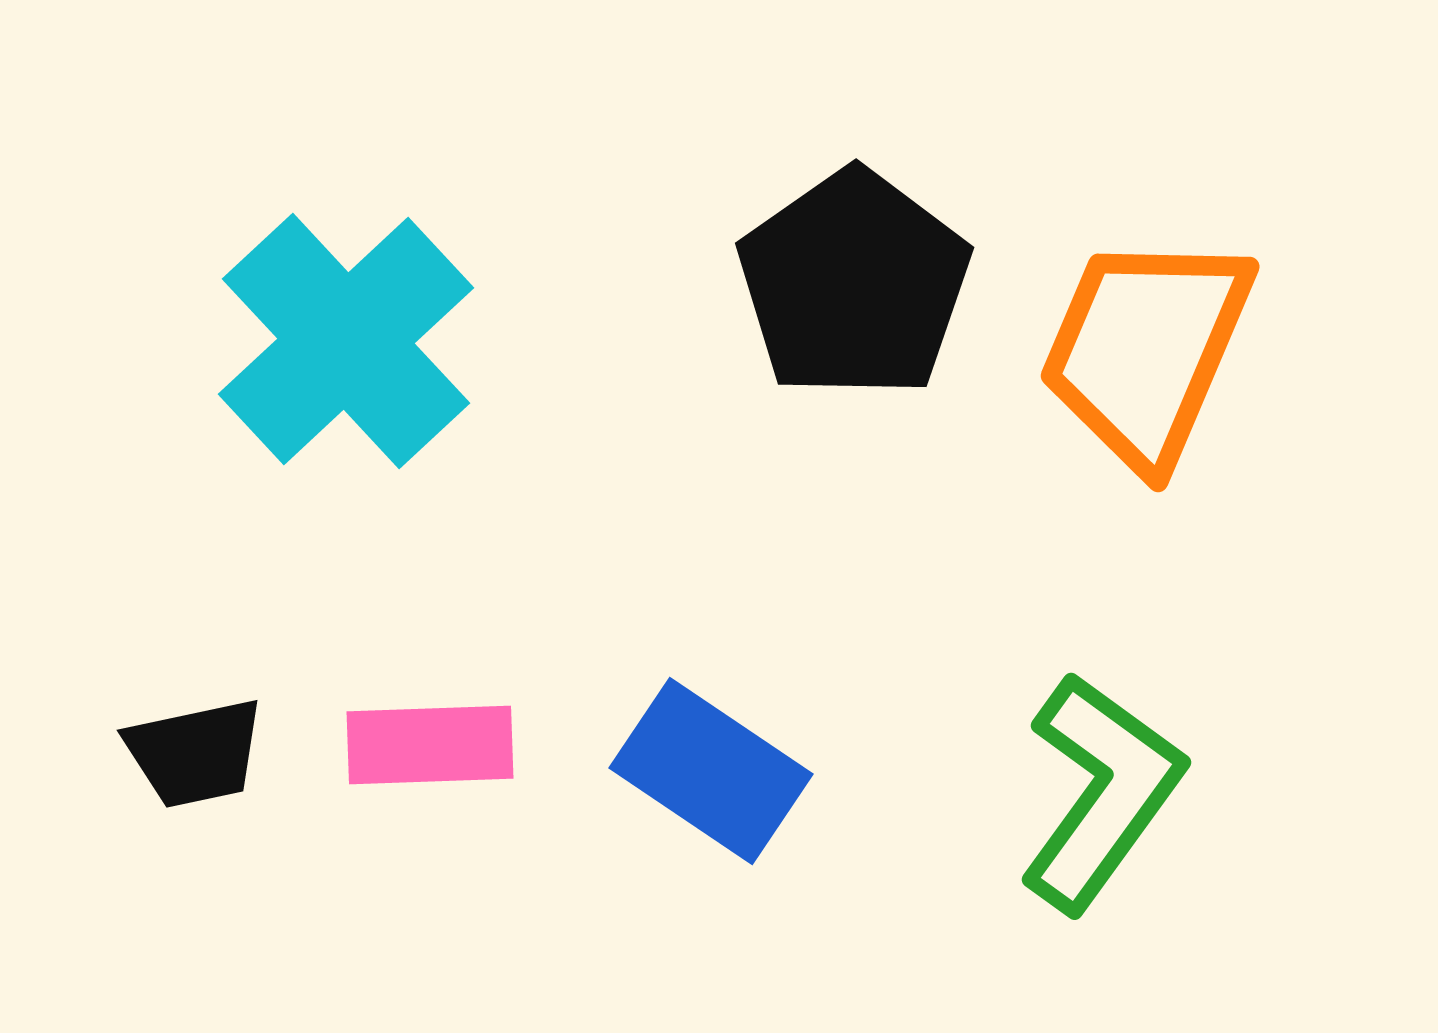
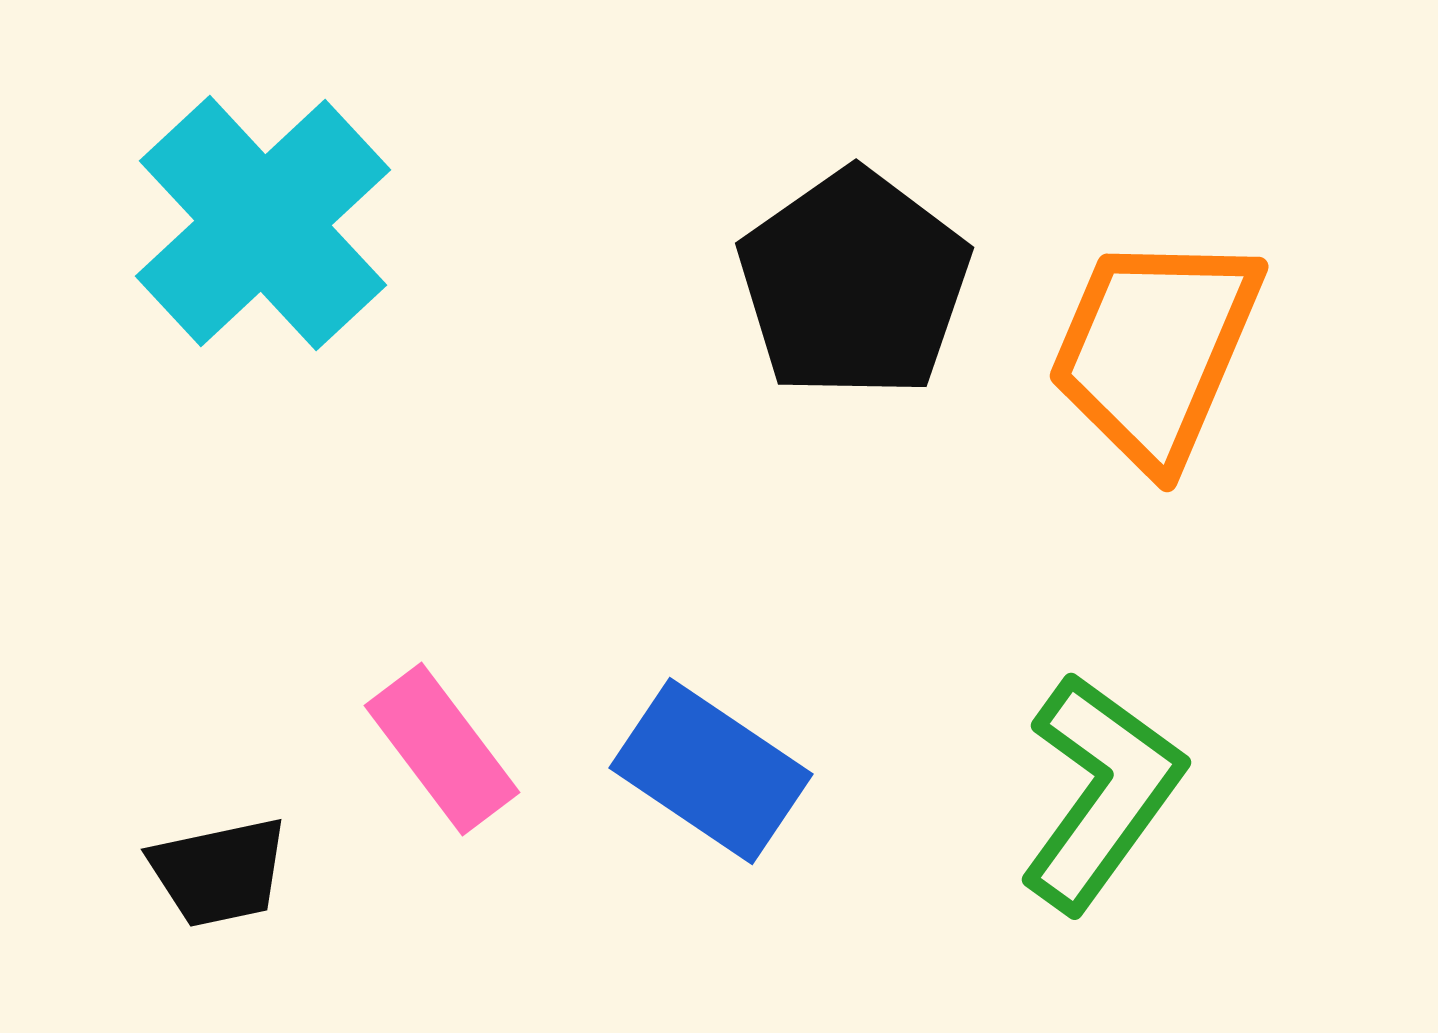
cyan cross: moved 83 px left, 118 px up
orange trapezoid: moved 9 px right
pink rectangle: moved 12 px right, 4 px down; rotated 55 degrees clockwise
black trapezoid: moved 24 px right, 119 px down
